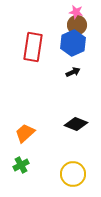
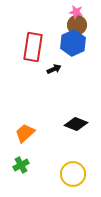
black arrow: moved 19 px left, 3 px up
